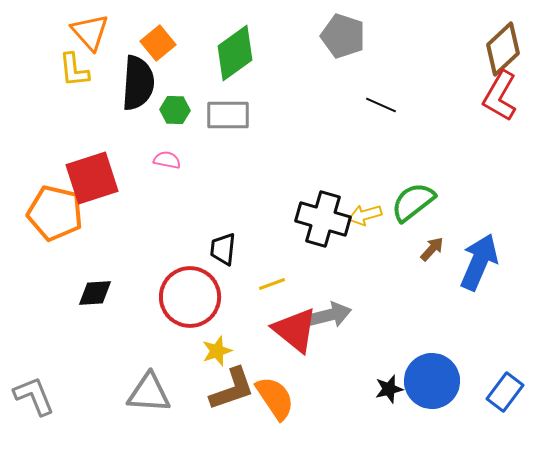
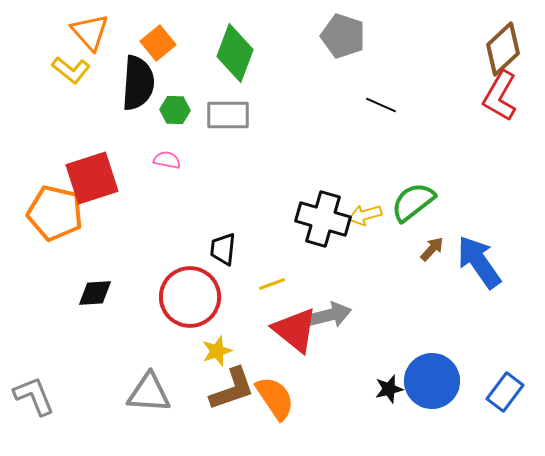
green diamond: rotated 34 degrees counterclockwise
yellow L-shape: moved 3 px left; rotated 45 degrees counterclockwise
blue arrow: rotated 58 degrees counterclockwise
